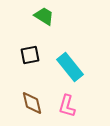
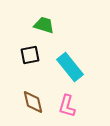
green trapezoid: moved 9 px down; rotated 15 degrees counterclockwise
brown diamond: moved 1 px right, 1 px up
